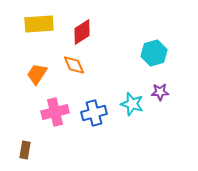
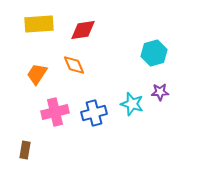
red diamond: moved 1 px right, 2 px up; rotated 24 degrees clockwise
